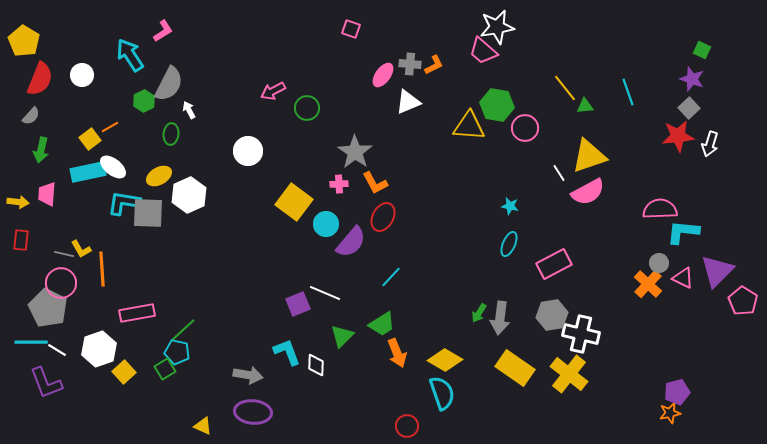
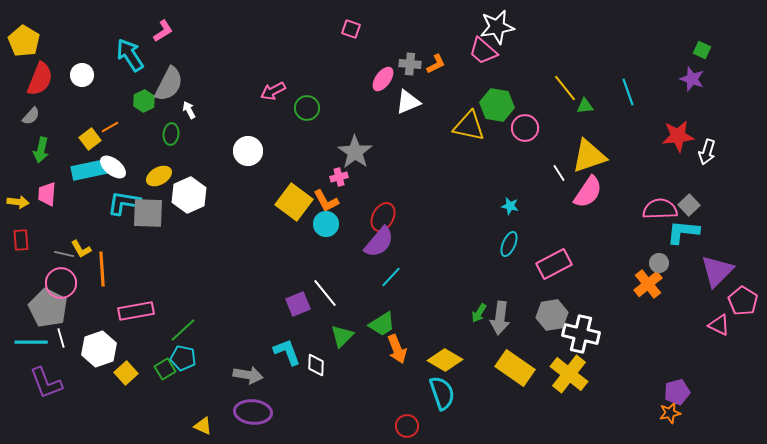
orange L-shape at (434, 65): moved 2 px right, 1 px up
pink ellipse at (383, 75): moved 4 px down
gray square at (689, 108): moved 97 px down
yellow triangle at (469, 126): rotated 8 degrees clockwise
white arrow at (710, 144): moved 3 px left, 8 px down
cyan rectangle at (88, 172): moved 1 px right, 2 px up
orange L-shape at (375, 183): moved 49 px left, 18 px down
pink cross at (339, 184): moved 7 px up; rotated 12 degrees counterclockwise
pink semicircle at (588, 192): rotated 28 degrees counterclockwise
red rectangle at (21, 240): rotated 10 degrees counterclockwise
purple semicircle at (351, 242): moved 28 px right
pink triangle at (683, 278): moved 36 px right, 47 px down
orange cross at (648, 284): rotated 8 degrees clockwise
white line at (325, 293): rotated 28 degrees clockwise
pink rectangle at (137, 313): moved 1 px left, 2 px up
white line at (57, 350): moved 4 px right, 12 px up; rotated 42 degrees clockwise
cyan pentagon at (177, 352): moved 6 px right, 6 px down
orange arrow at (397, 353): moved 4 px up
yellow square at (124, 372): moved 2 px right, 1 px down
